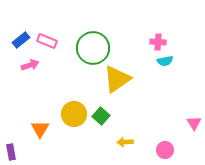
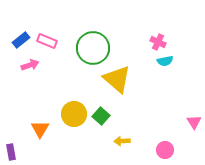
pink cross: rotated 21 degrees clockwise
yellow triangle: rotated 44 degrees counterclockwise
pink triangle: moved 1 px up
yellow arrow: moved 3 px left, 1 px up
